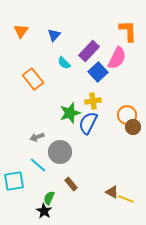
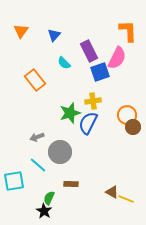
purple rectangle: rotated 70 degrees counterclockwise
blue square: moved 2 px right; rotated 24 degrees clockwise
orange rectangle: moved 2 px right, 1 px down
brown rectangle: rotated 48 degrees counterclockwise
